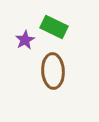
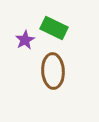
green rectangle: moved 1 px down
